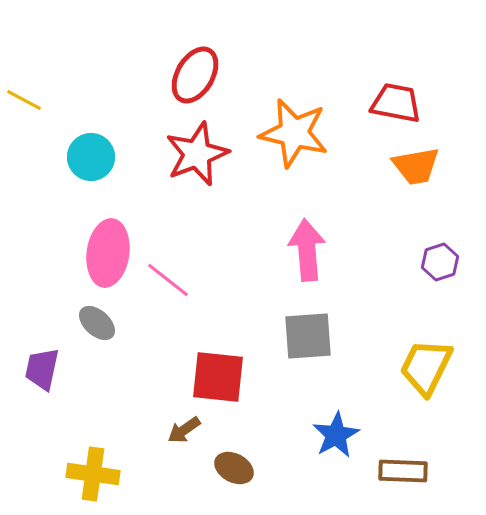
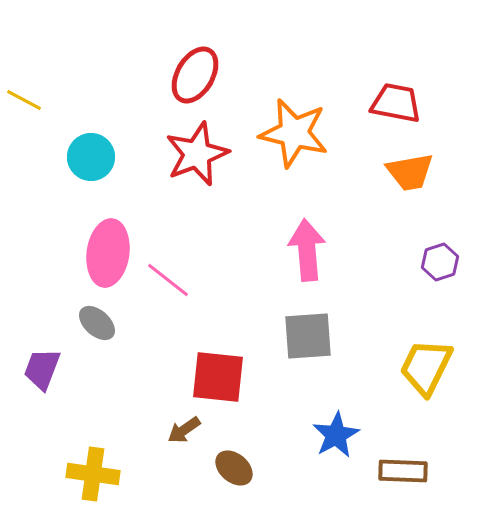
orange trapezoid: moved 6 px left, 6 px down
purple trapezoid: rotated 9 degrees clockwise
brown ellipse: rotated 12 degrees clockwise
